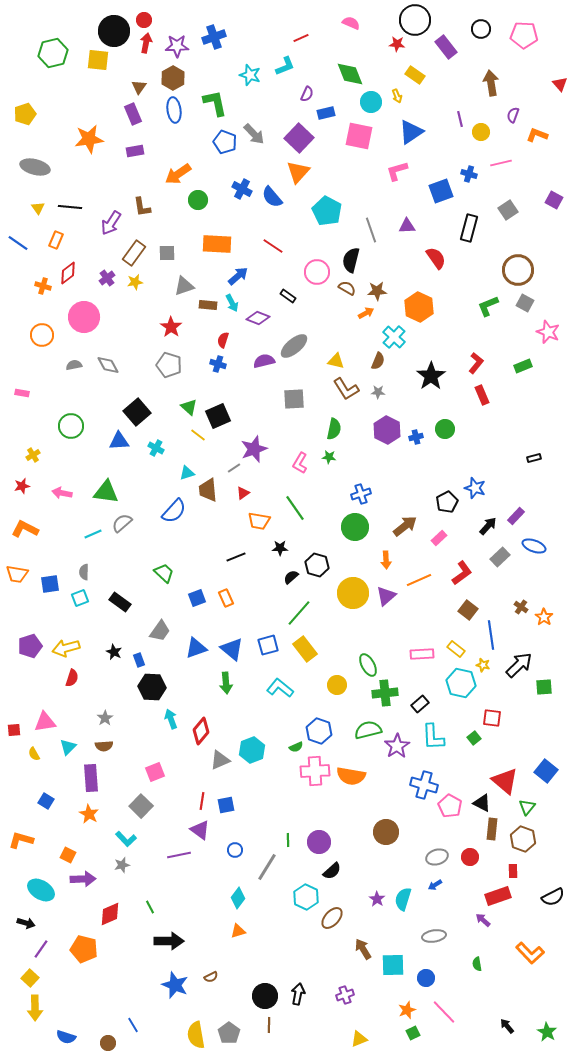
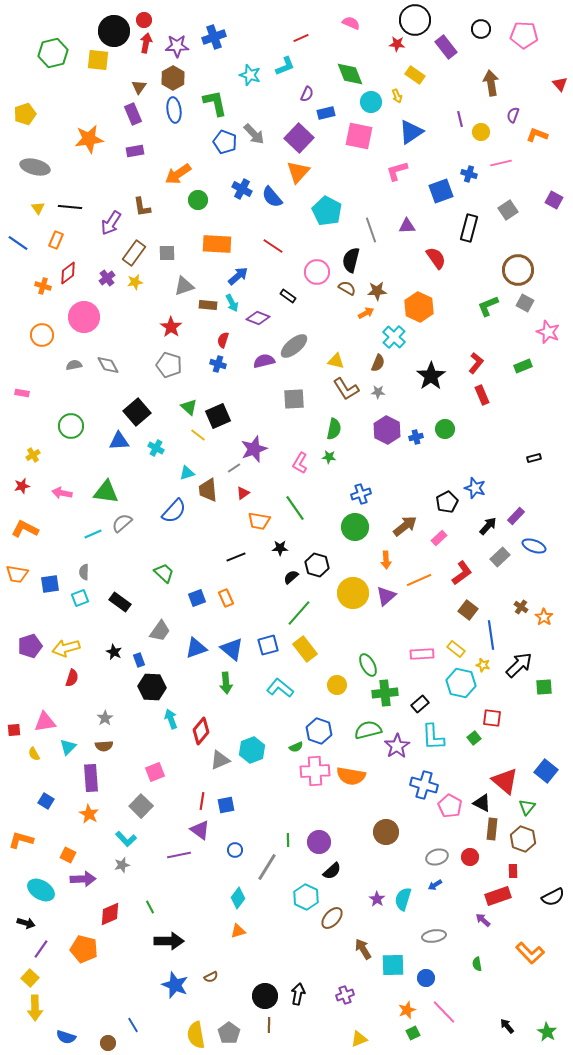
brown semicircle at (378, 361): moved 2 px down
